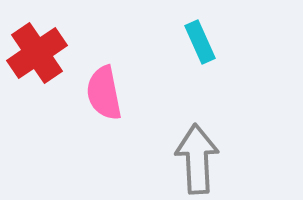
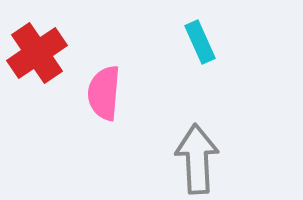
pink semicircle: rotated 16 degrees clockwise
